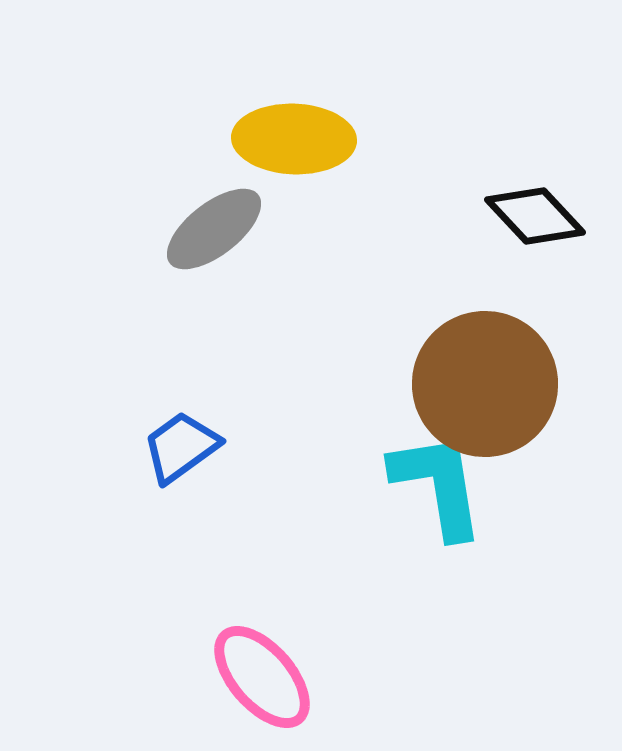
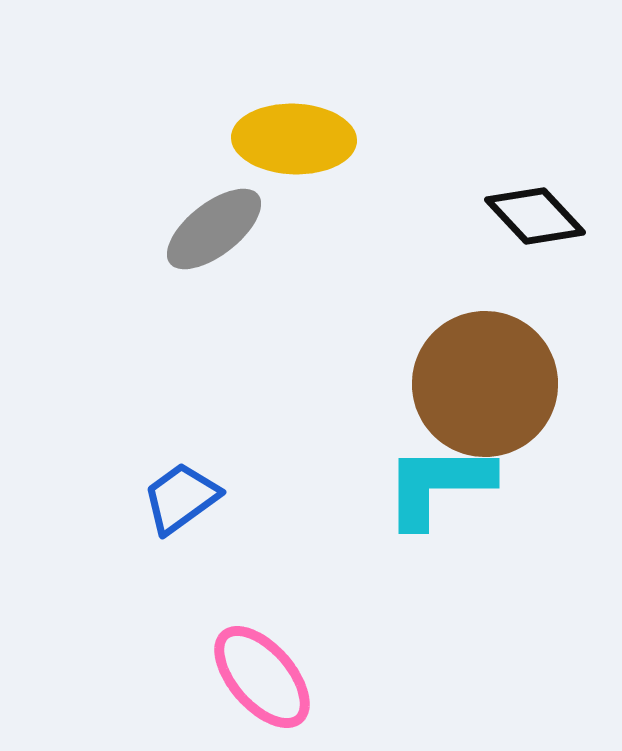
blue trapezoid: moved 51 px down
cyan L-shape: rotated 81 degrees counterclockwise
